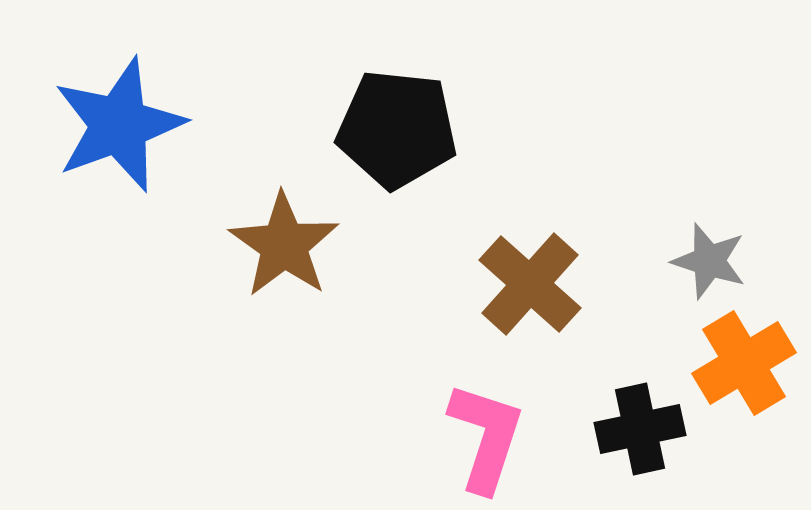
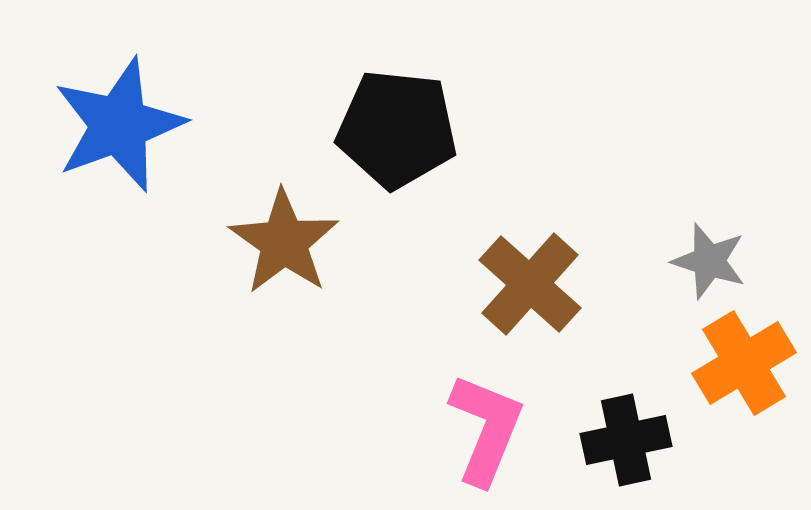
brown star: moved 3 px up
black cross: moved 14 px left, 11 px down
pink L-shape: moved 8 px up; rotated 4 degrees clockwise
